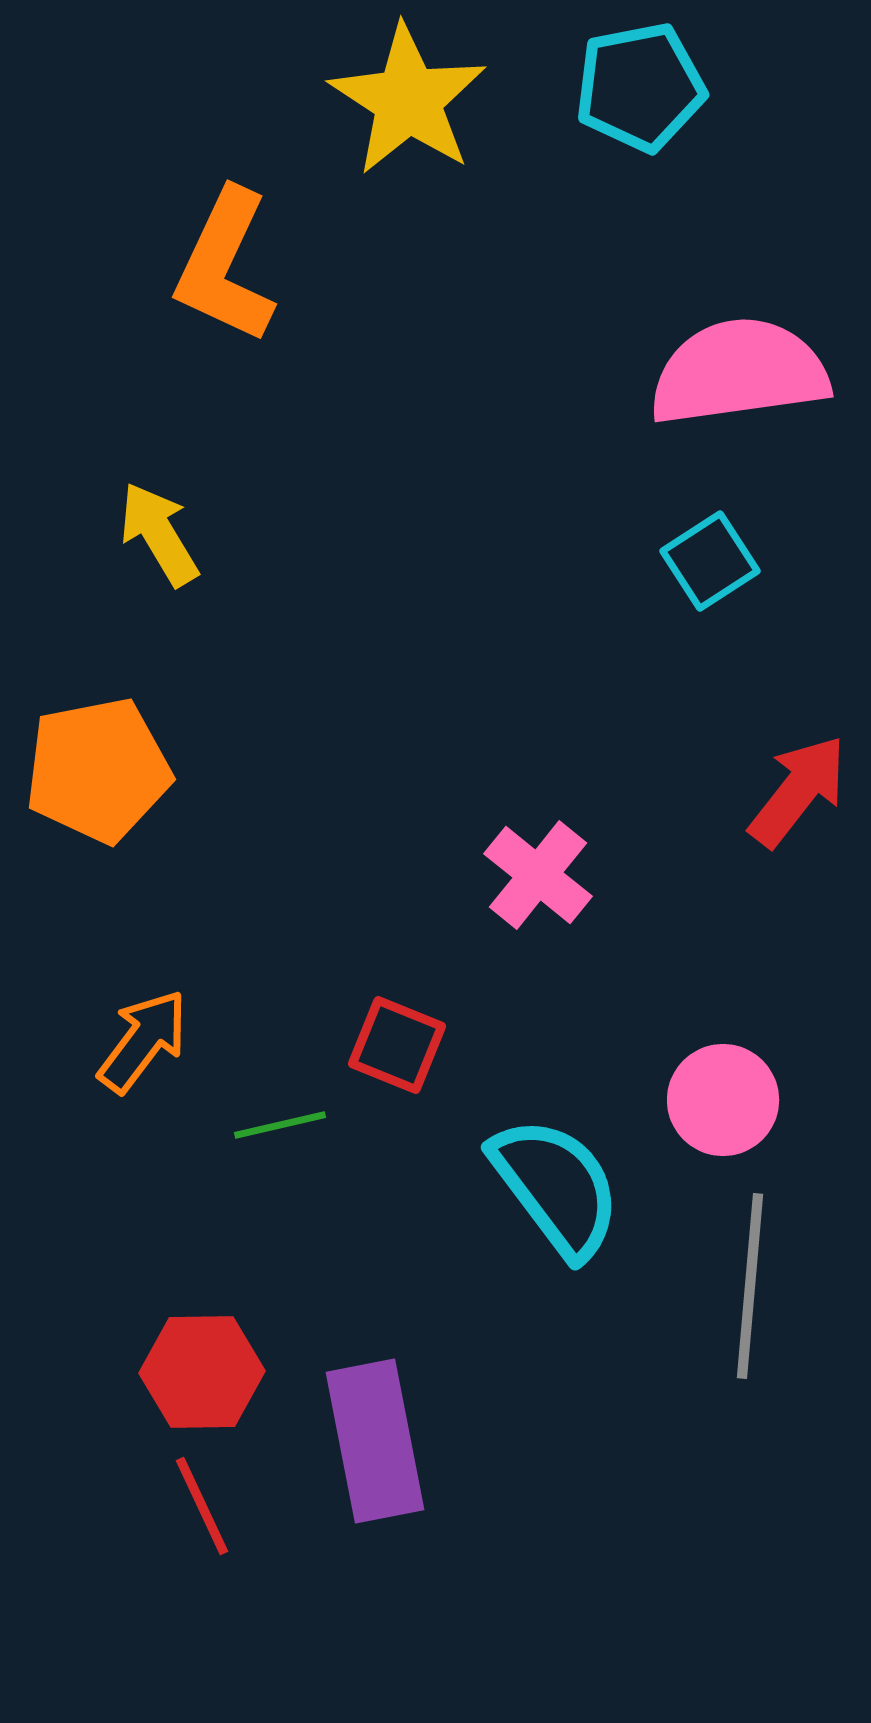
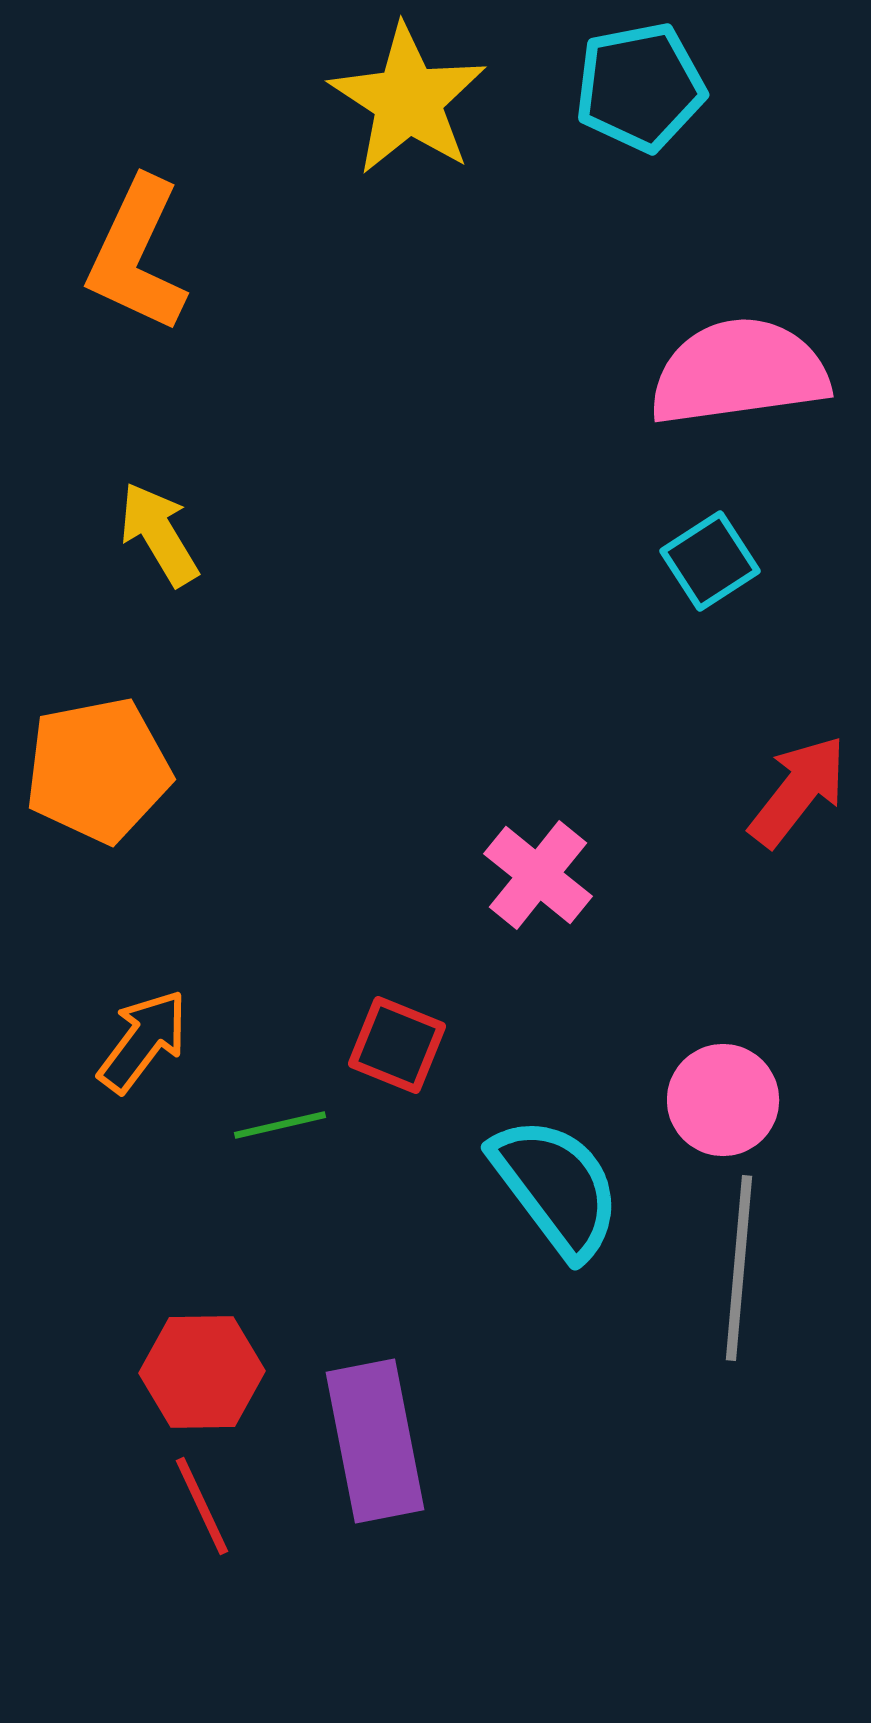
orange L-shape: moved 88 px left, 11 px up
gray line: moved 11 px left, 18 px up
